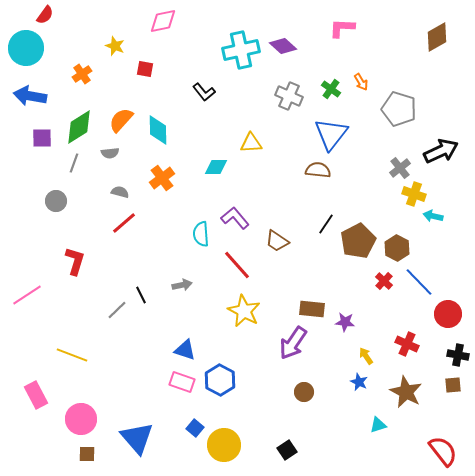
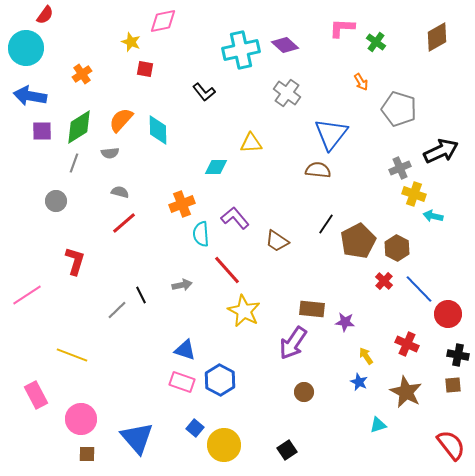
yellow star at (115, 46): moved 16 px right, 4 px up
purple diamond at (283, 46): moved 2 px right, 1 px up
green cross at (331, 89): moved 45 px right, 47 px up
gray cross at (289, 96): moved 2 px left, 3 px up; rotated 12 degrees clockwise
purple square at (42, 138): moved 7 px up
gray cross at (400, 168): rotated 15 degrees clockwise
orange cross at (162, 178): moved 20 px right, 26 px down; rotated 15 degrees clockwise
red line at (237, 265): moved 10 px left, 5 px down
blue line at (419, 282): moved 7 px down
red semicircle at (443, 451): moved 8 px right, 6 px up
